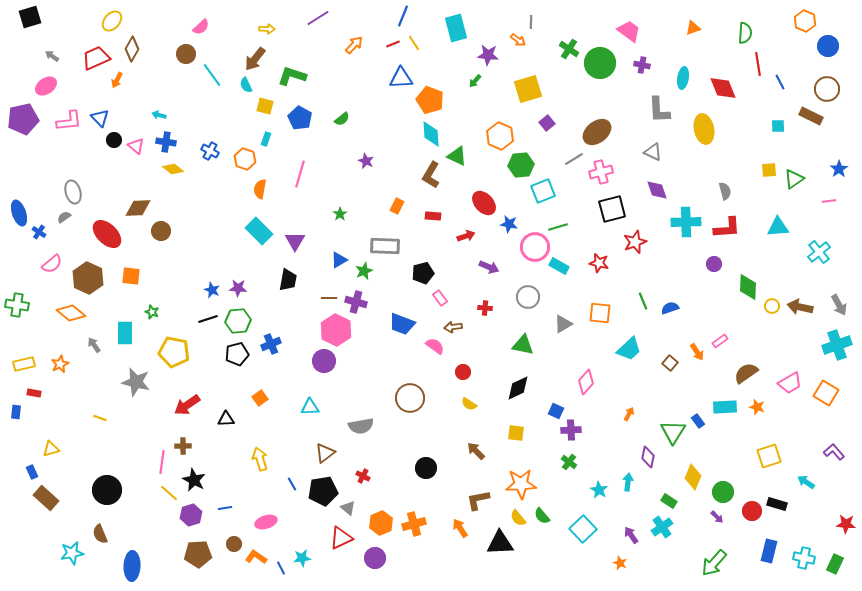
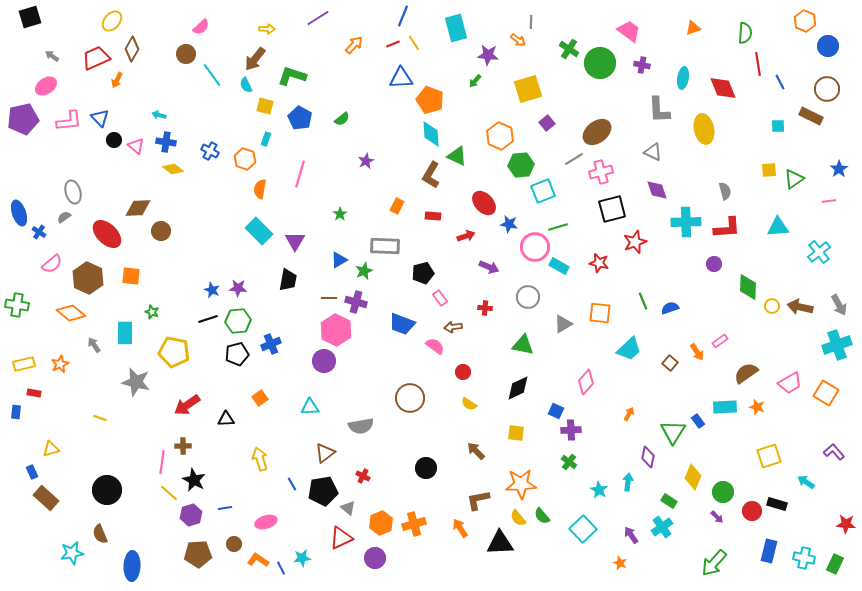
purple star at (366, 161): rotated 21 degrees clockwise
orange L-shape at (256, 557): moved 2 px right, 3 px down
